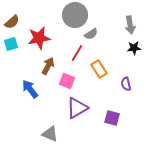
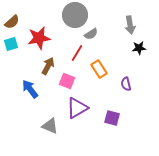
black star: moved 5 px right
gray triangle: moved 8 px up
